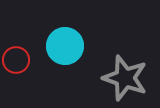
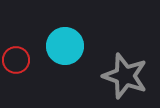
gray star: moved 2 px up
